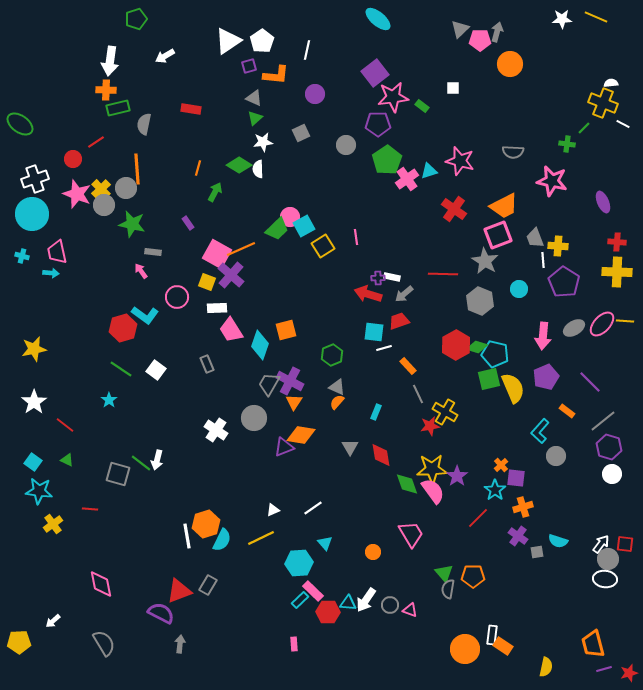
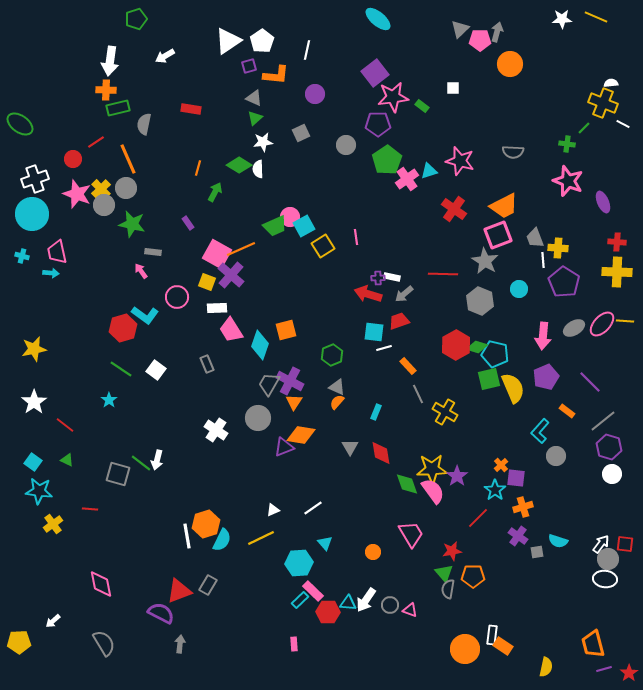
orange line at (137, 169): moved 9 px left, 10 px up; rotated 20 degrees counterclockwise
pink star at (552, 181): moved 16 px right; rotated 8 degrees clockwise
green trapezoid at (277, 229): moved 2 px left, 3 px up; rotated 20 degrees clockwise
yellow cross at (558, 246): moved 2 px down
gray circle at (254, 418): moved 4 px right
red star at (430, 426): moved 22 px right, 125 px down
red diamond at (381, 455): moved 2 px up
red star at (629, 673): rotated 18 degrees counterclockwise
